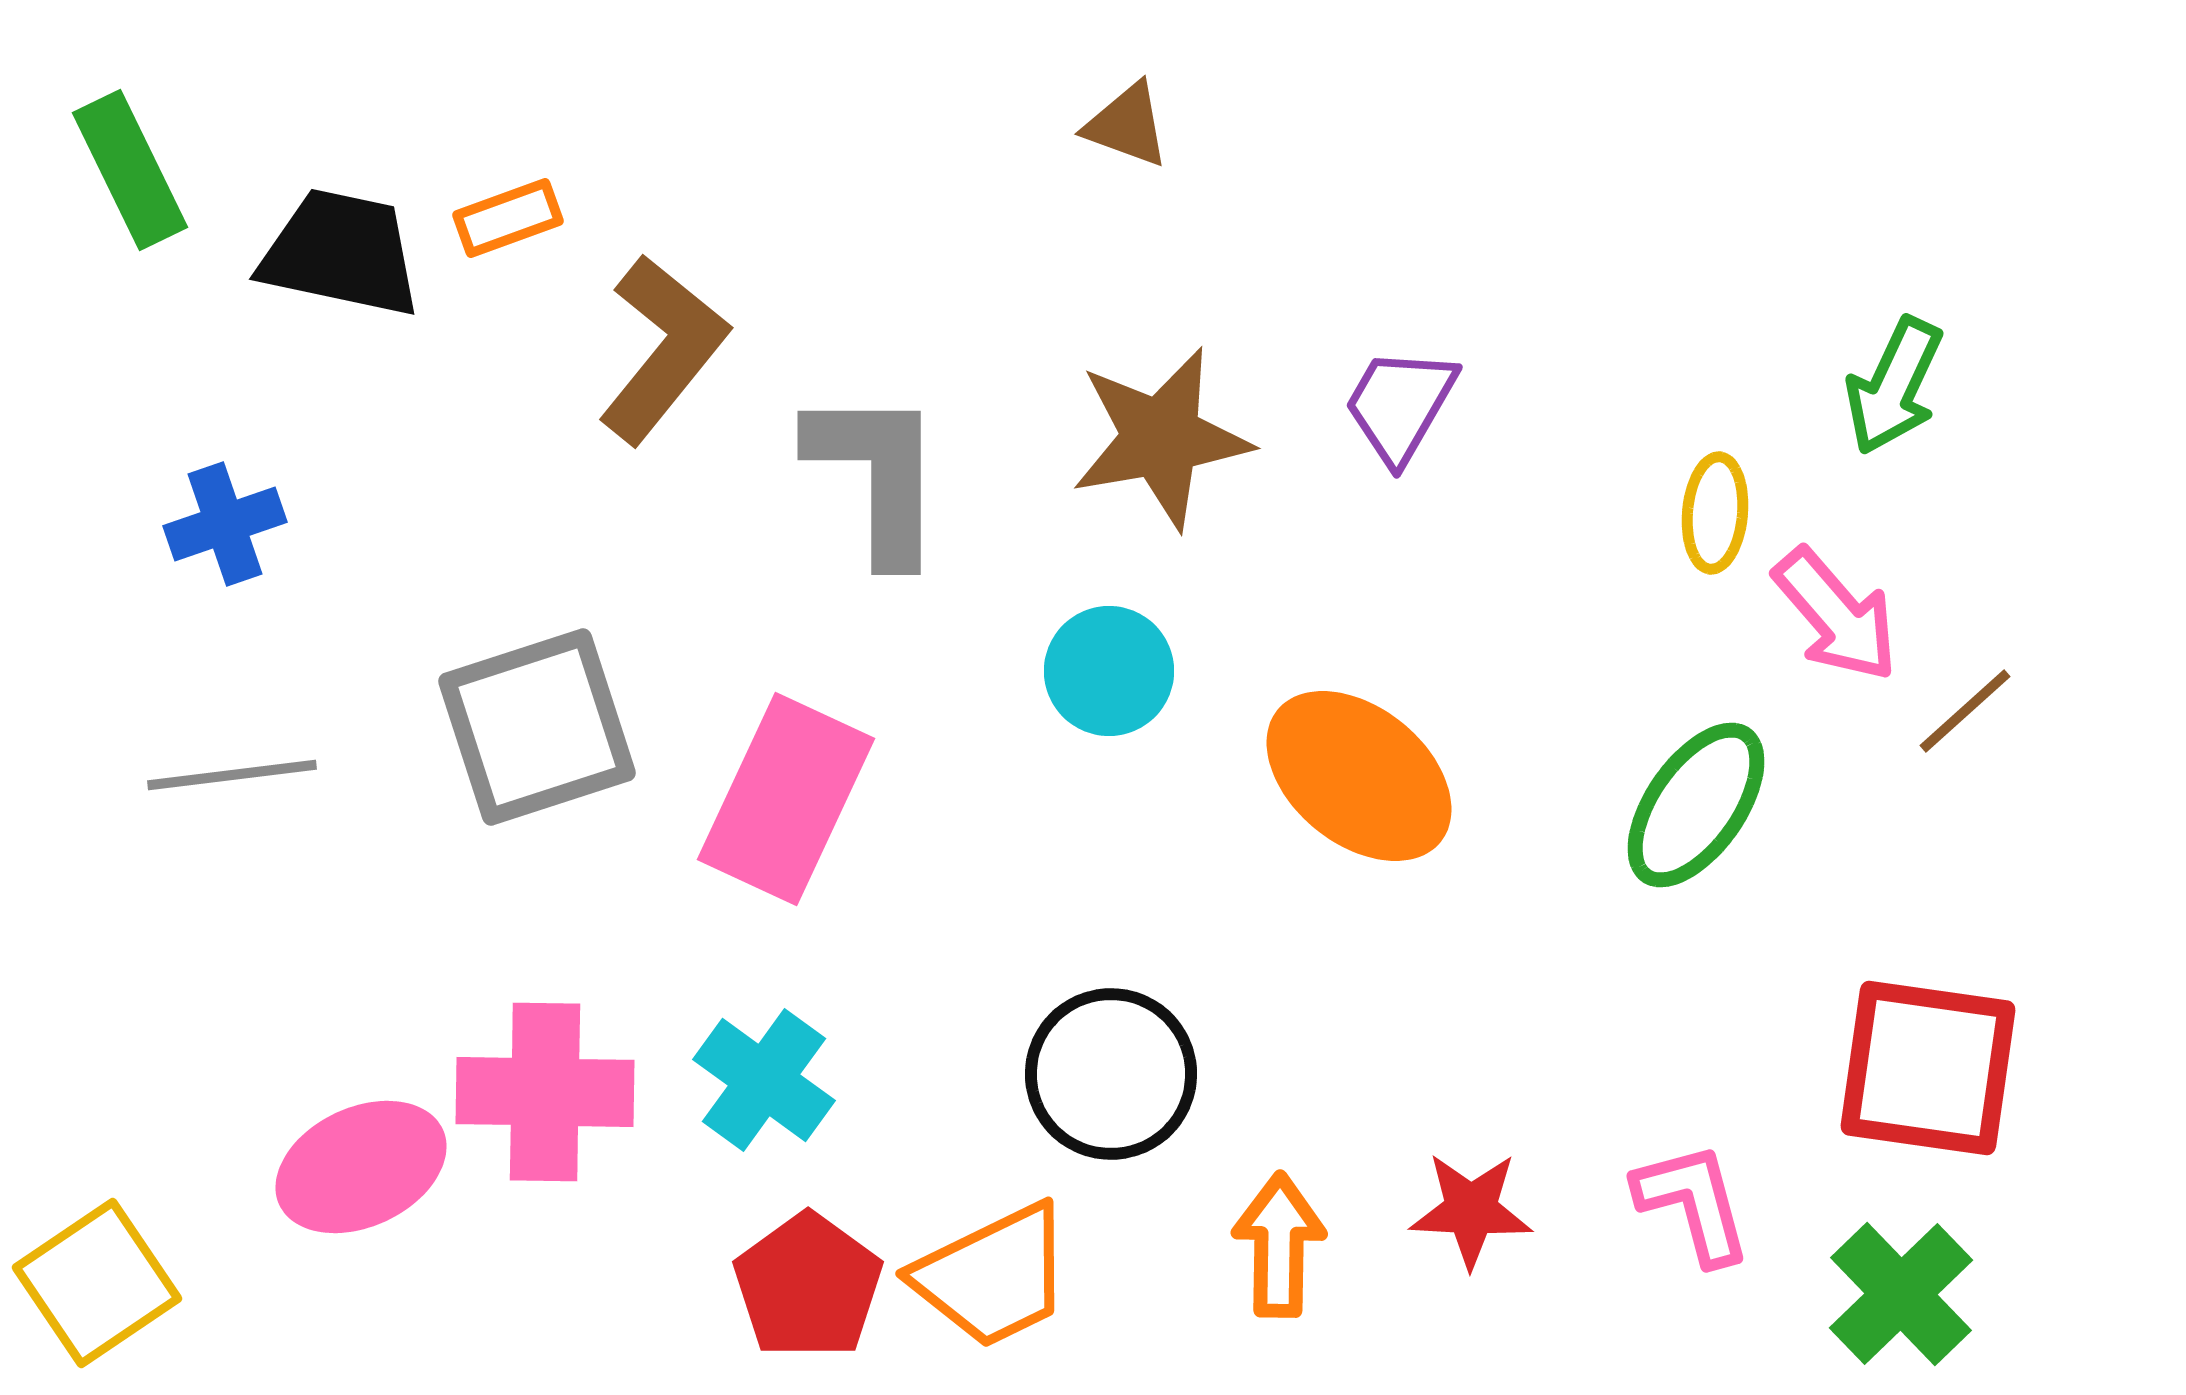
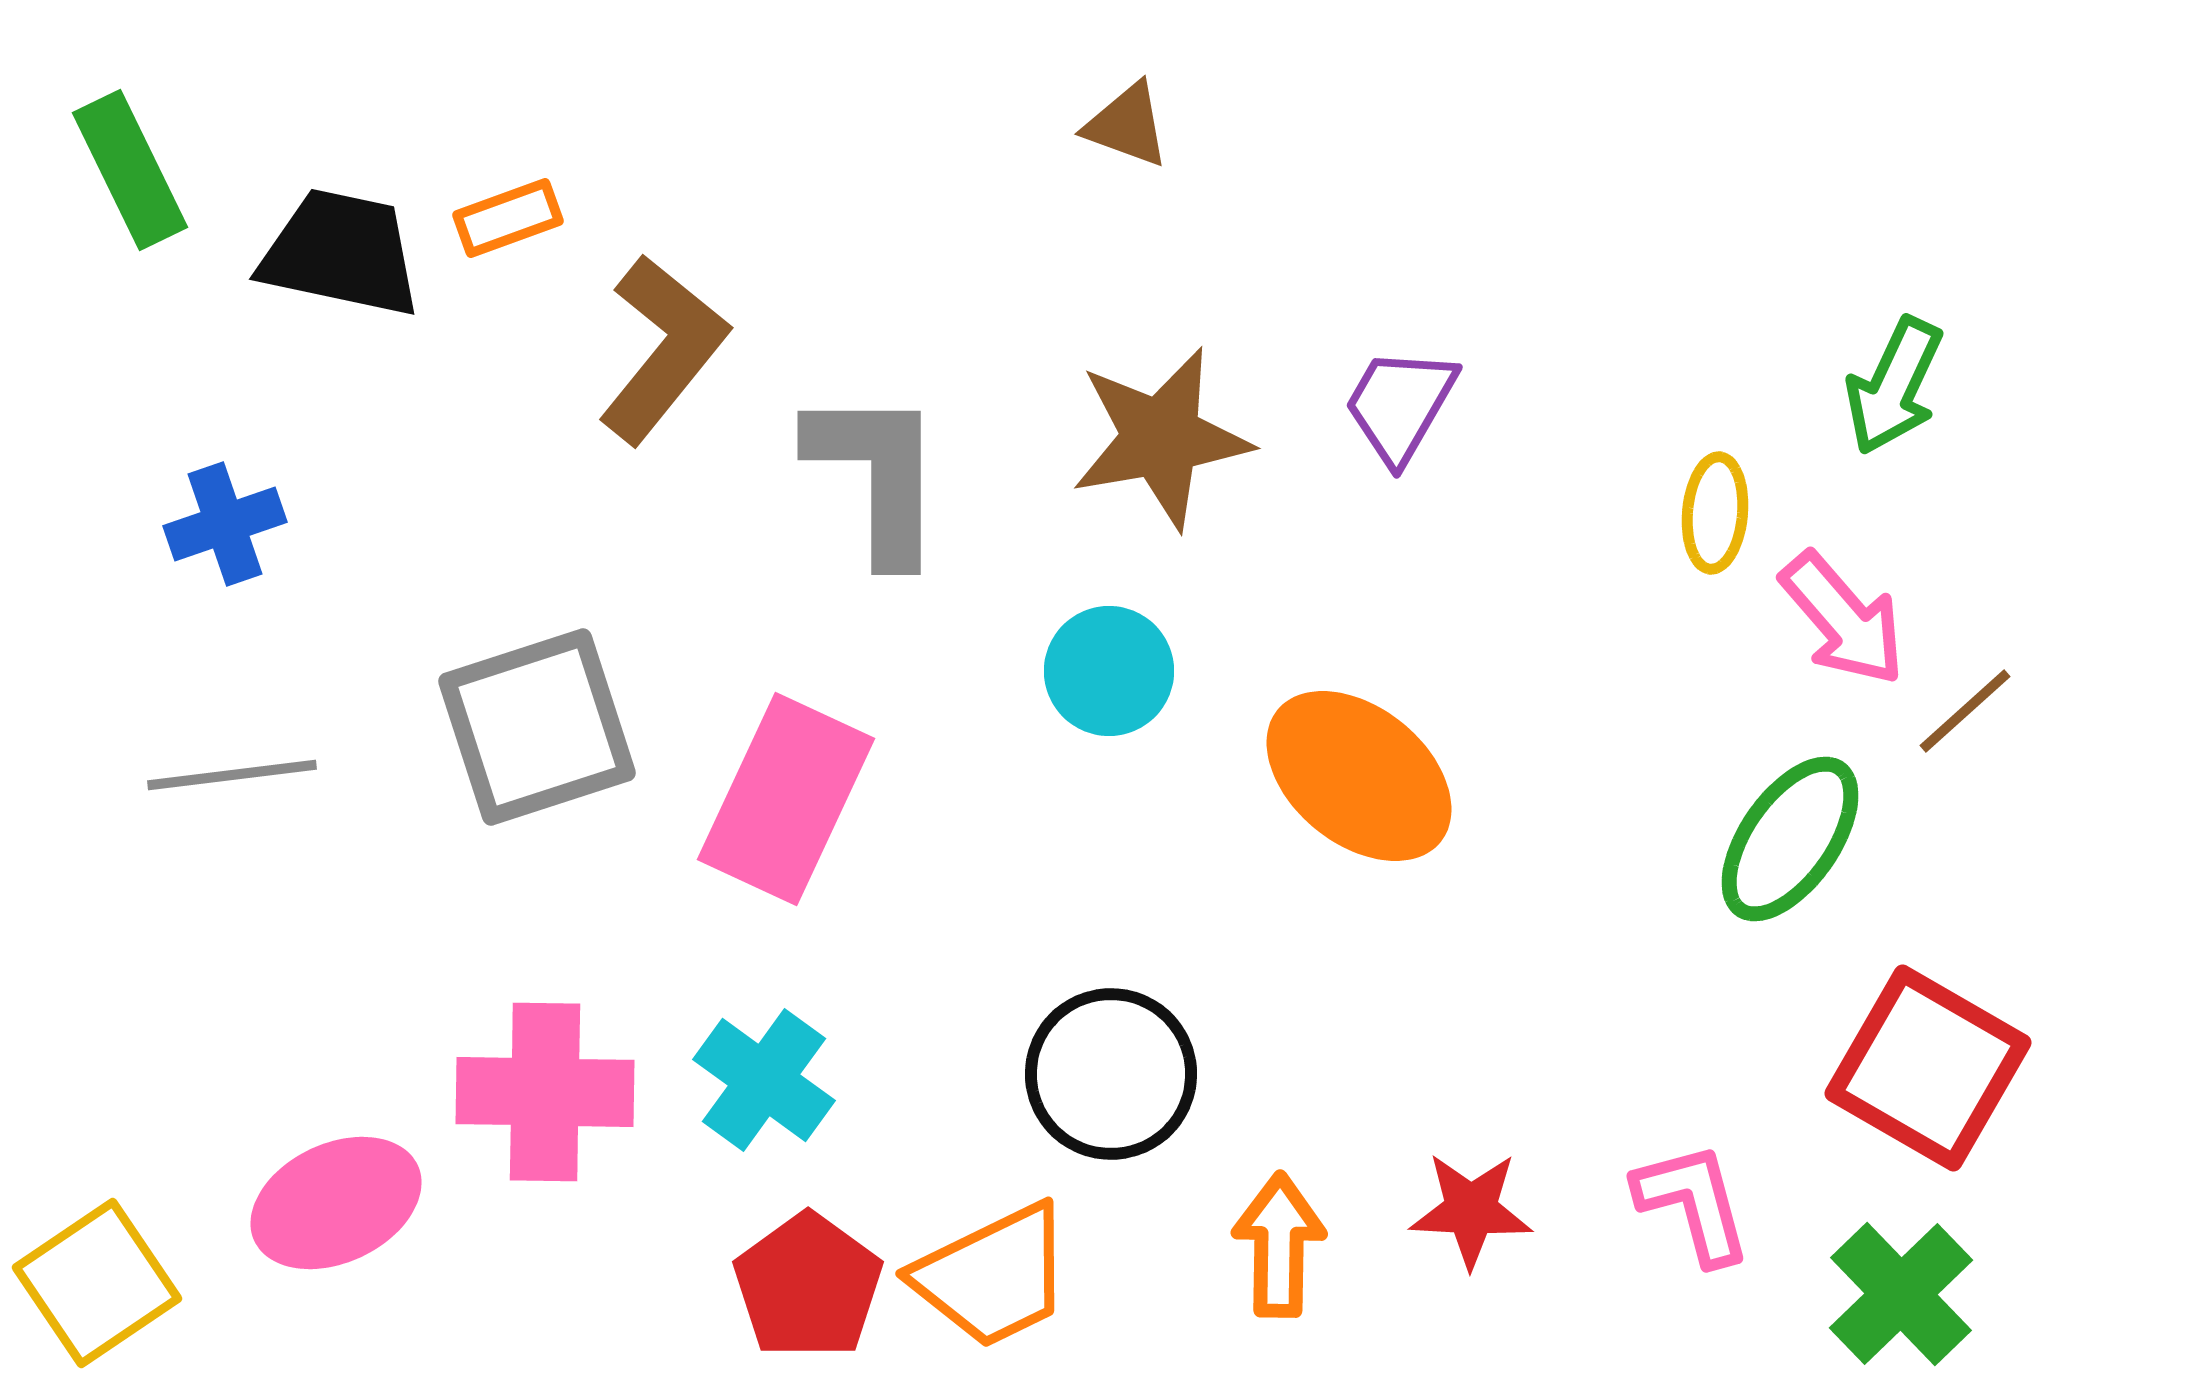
pink arrow: moved 7 px right, 4 px down
green ellipse: moved 94 px right, 34 px down
red square: rotated 22 degrees clockwise
pink ellipse: moved 25 px left, 36 px down
